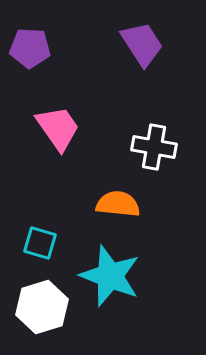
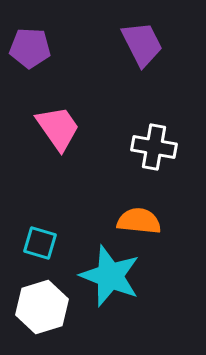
purple trapezoid: rotated 6 degrees clockwise
orange semicircle: moved 21 px right, 17 px down
